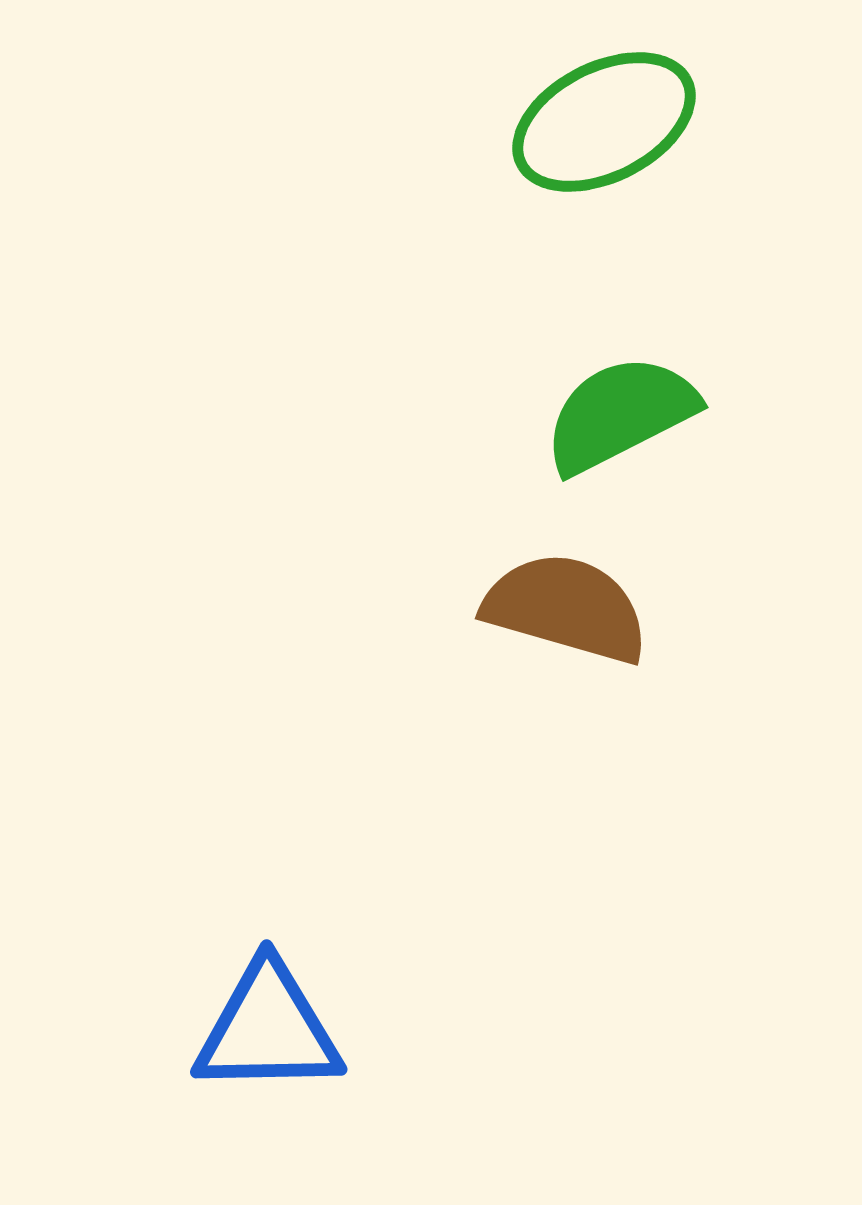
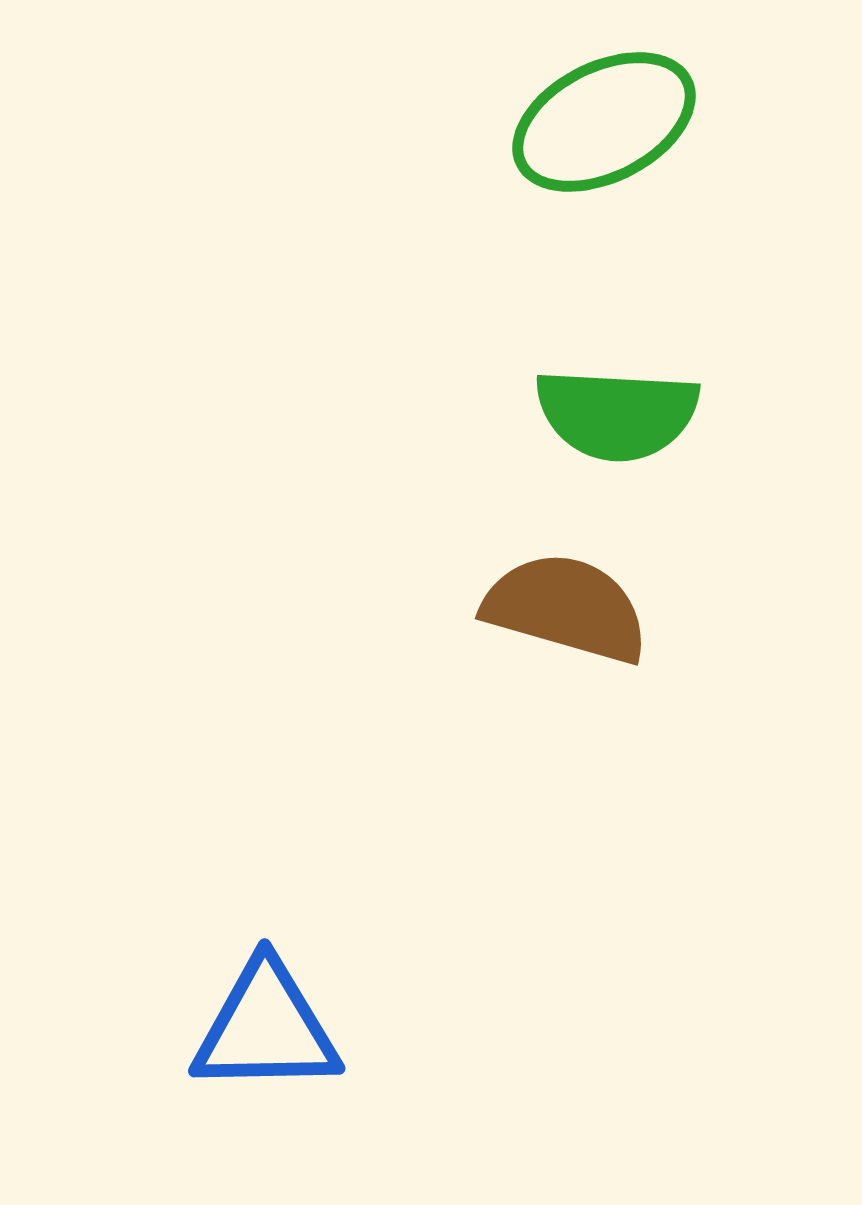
green semicircle: moved 3 px left; rotated 150 degrees counterclockwise
blue triangle: moved 2 px left, 1 px up
